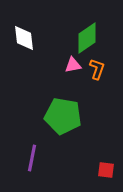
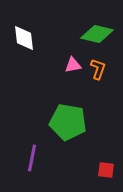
green diamond: moved 10 px right, 4 px up; rotated 48 degrees clockwise
orange L-shape: moved 1 px right
green pentagon: moved 5 px right, 6 px down
